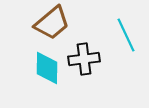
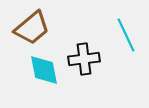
brown trapezoid: moved 20 px left, 5 px down
cyan diamond: moved 3 px left, 2 px down; rotated 12 degrees counterclockwise
